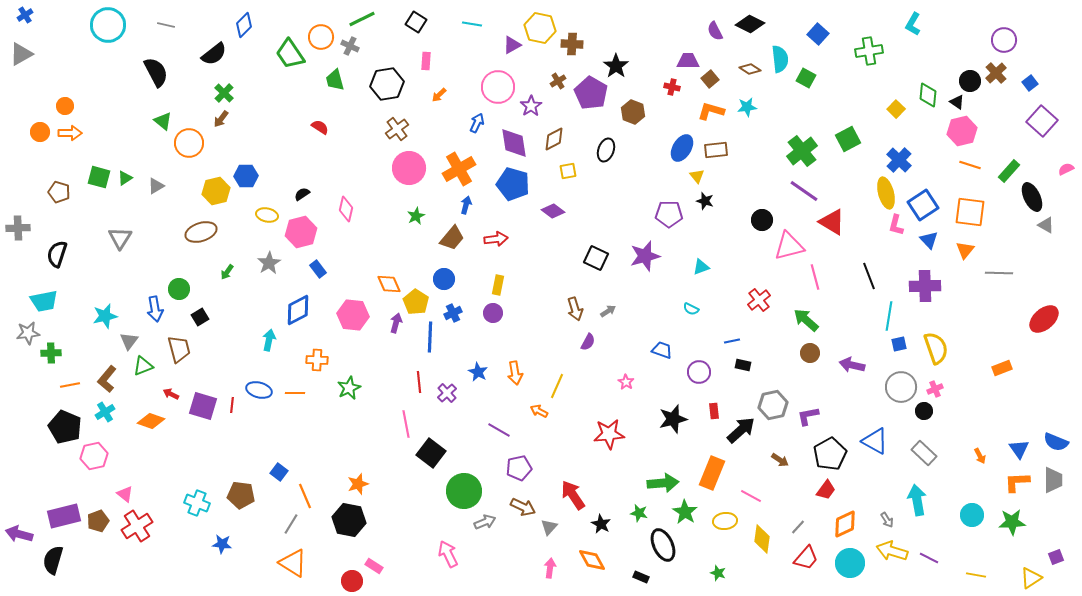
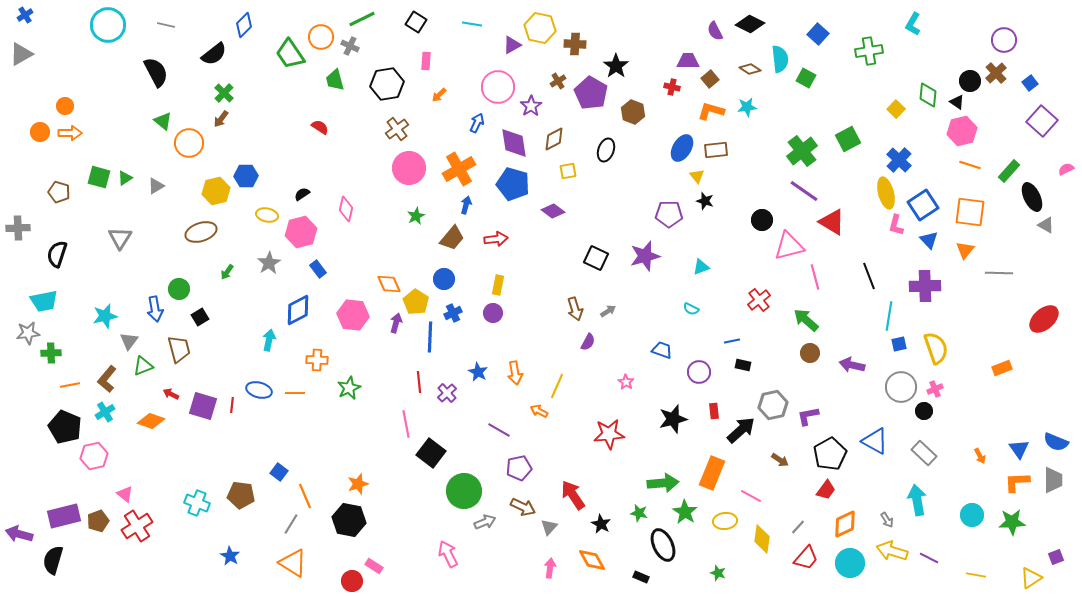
brown cross at (572, 44): moved 3 px right
blue star at (222, 544): moved 8 px right, 12 px down; rotated 24 degrees clockwise
